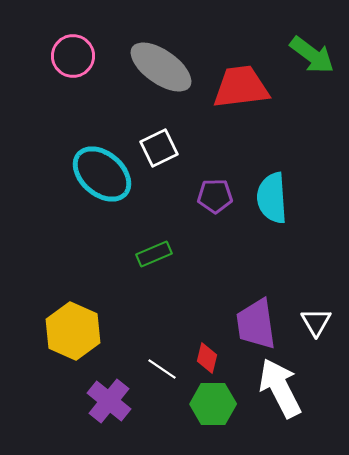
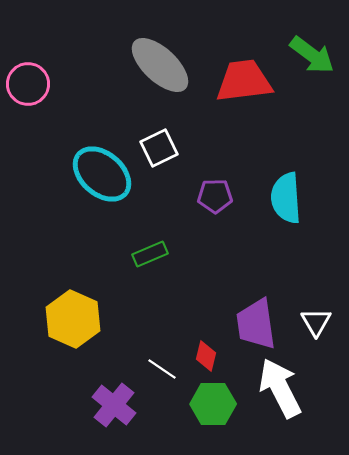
pink circle: moved 45 px left, 28 px down
gray ellipse: moved 1 px left, 2 px up; rotated 8 degrees clockwise
red trapezoid: moved 3 px right, 6 px up
cyan semicircle: moved 14 px right
green rectangle: moved 4 px left
yellow hexagon: moved 12 px up
red diamond: moved 1 px left, 2 px up
purple cross: moved 5 px right, 4 px down
